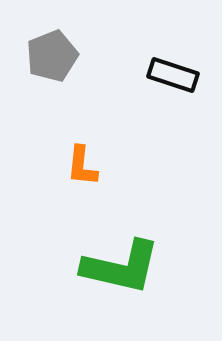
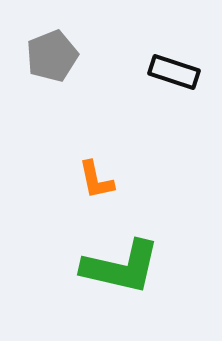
black rectangle: moved 1 px right, 3 px up
orange L-shape: moved 14 px right, 14 px down; rotated 18 degrees counterclockwise
